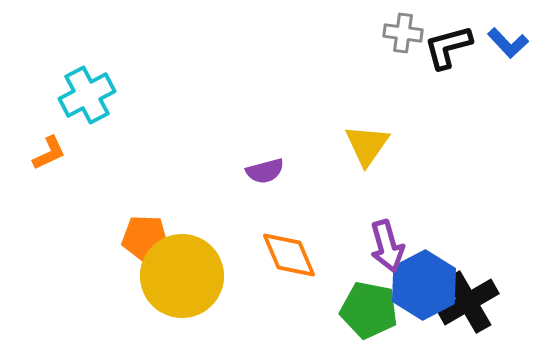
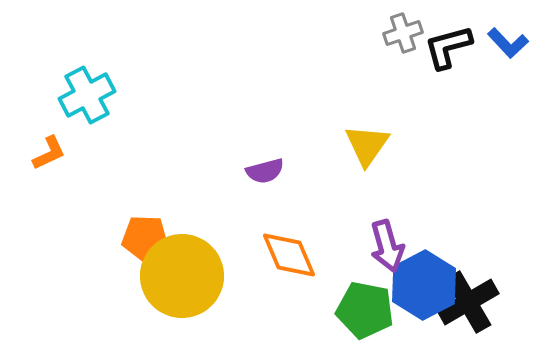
gray cross: rotated 27 degrees counterclockwise
green pentagon: moved 4 px left
